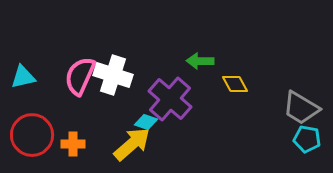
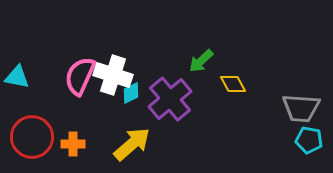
green arrow: moved 1 px right; rotated 44 degrees counterclockwise
cyan triangle: moved 6 px left; rotated 24 degrees clockwise
yellow diamond: moved 2 px left
purple cross: rotated 9 degrees clockwise
gray trapezoid: rotated 27 degrees counterclockwise
cyan diamond: moved 15 px left, 29 px up; rotated 45 degrees counterclockwise
red circle: moved 2 px down
cyan pentagon: moved 2 px right, 1 px down
